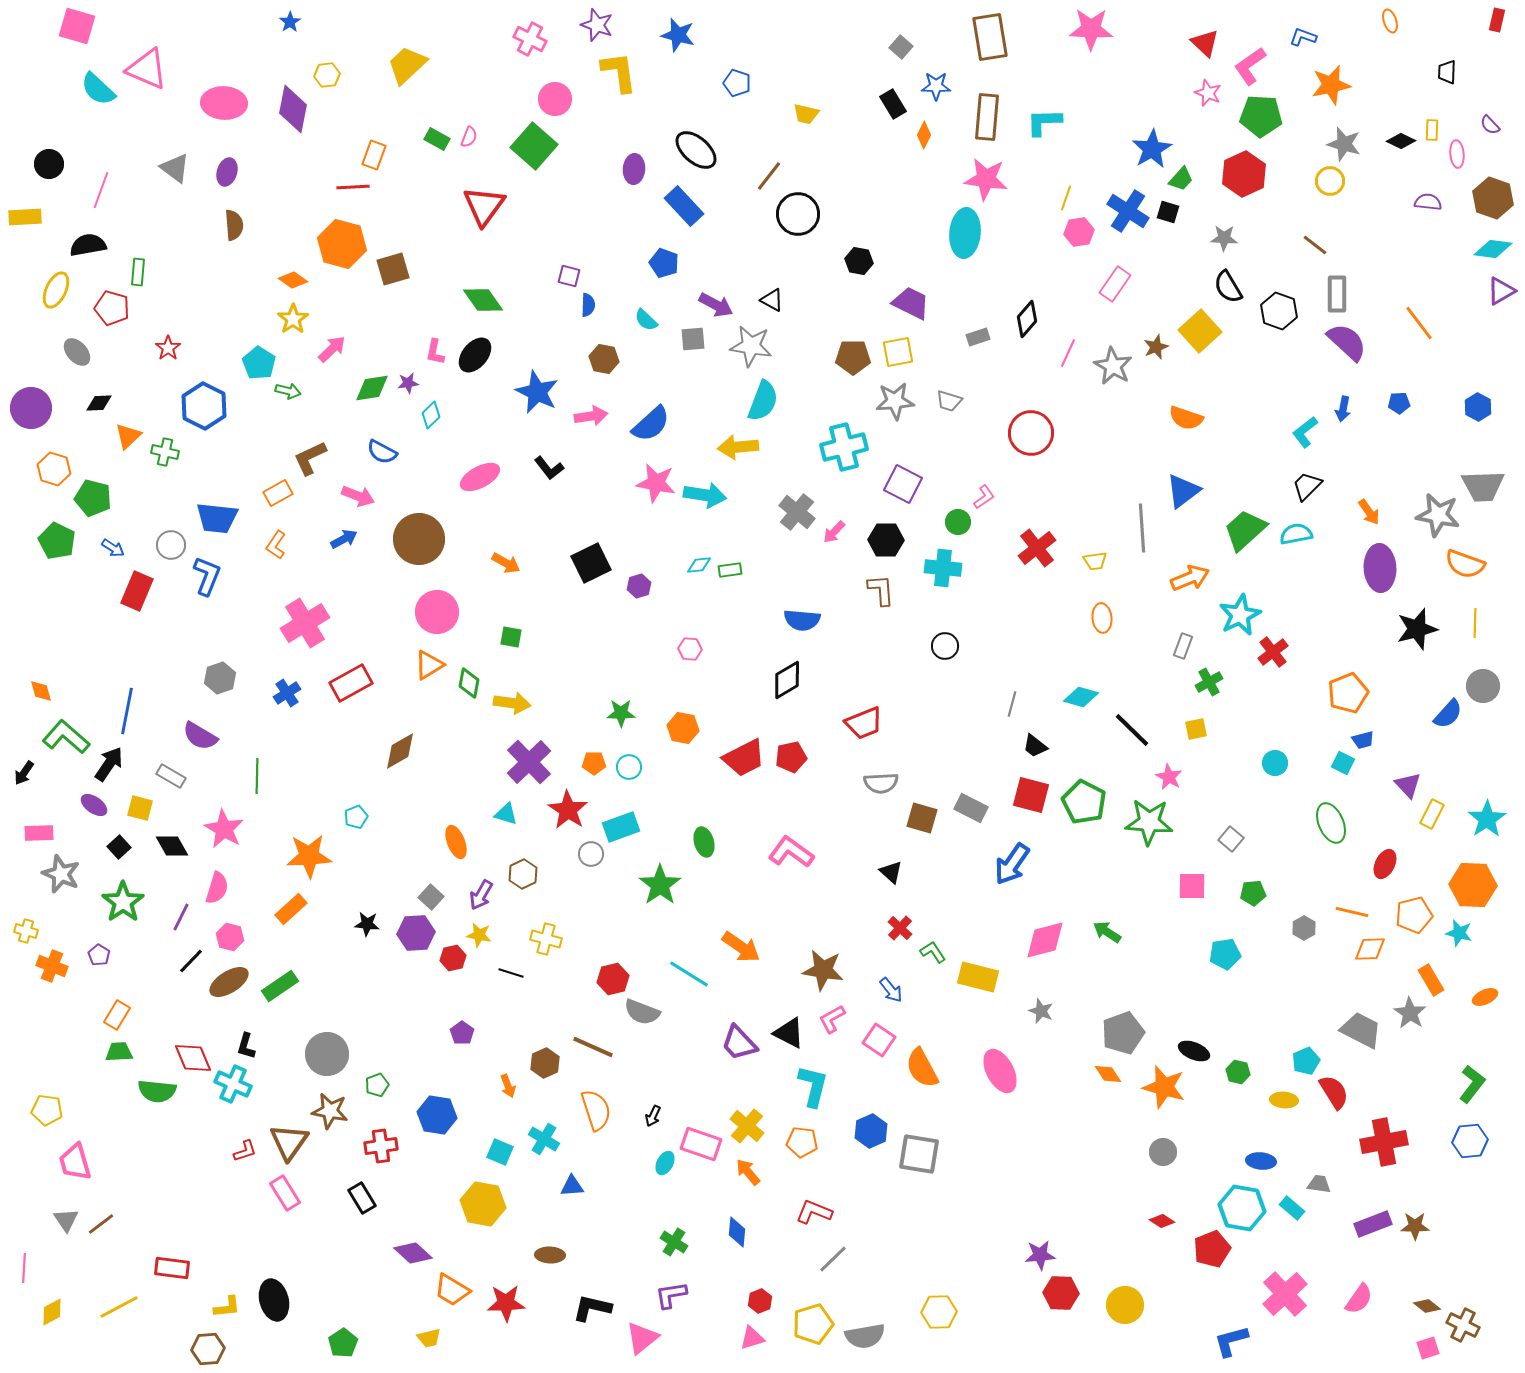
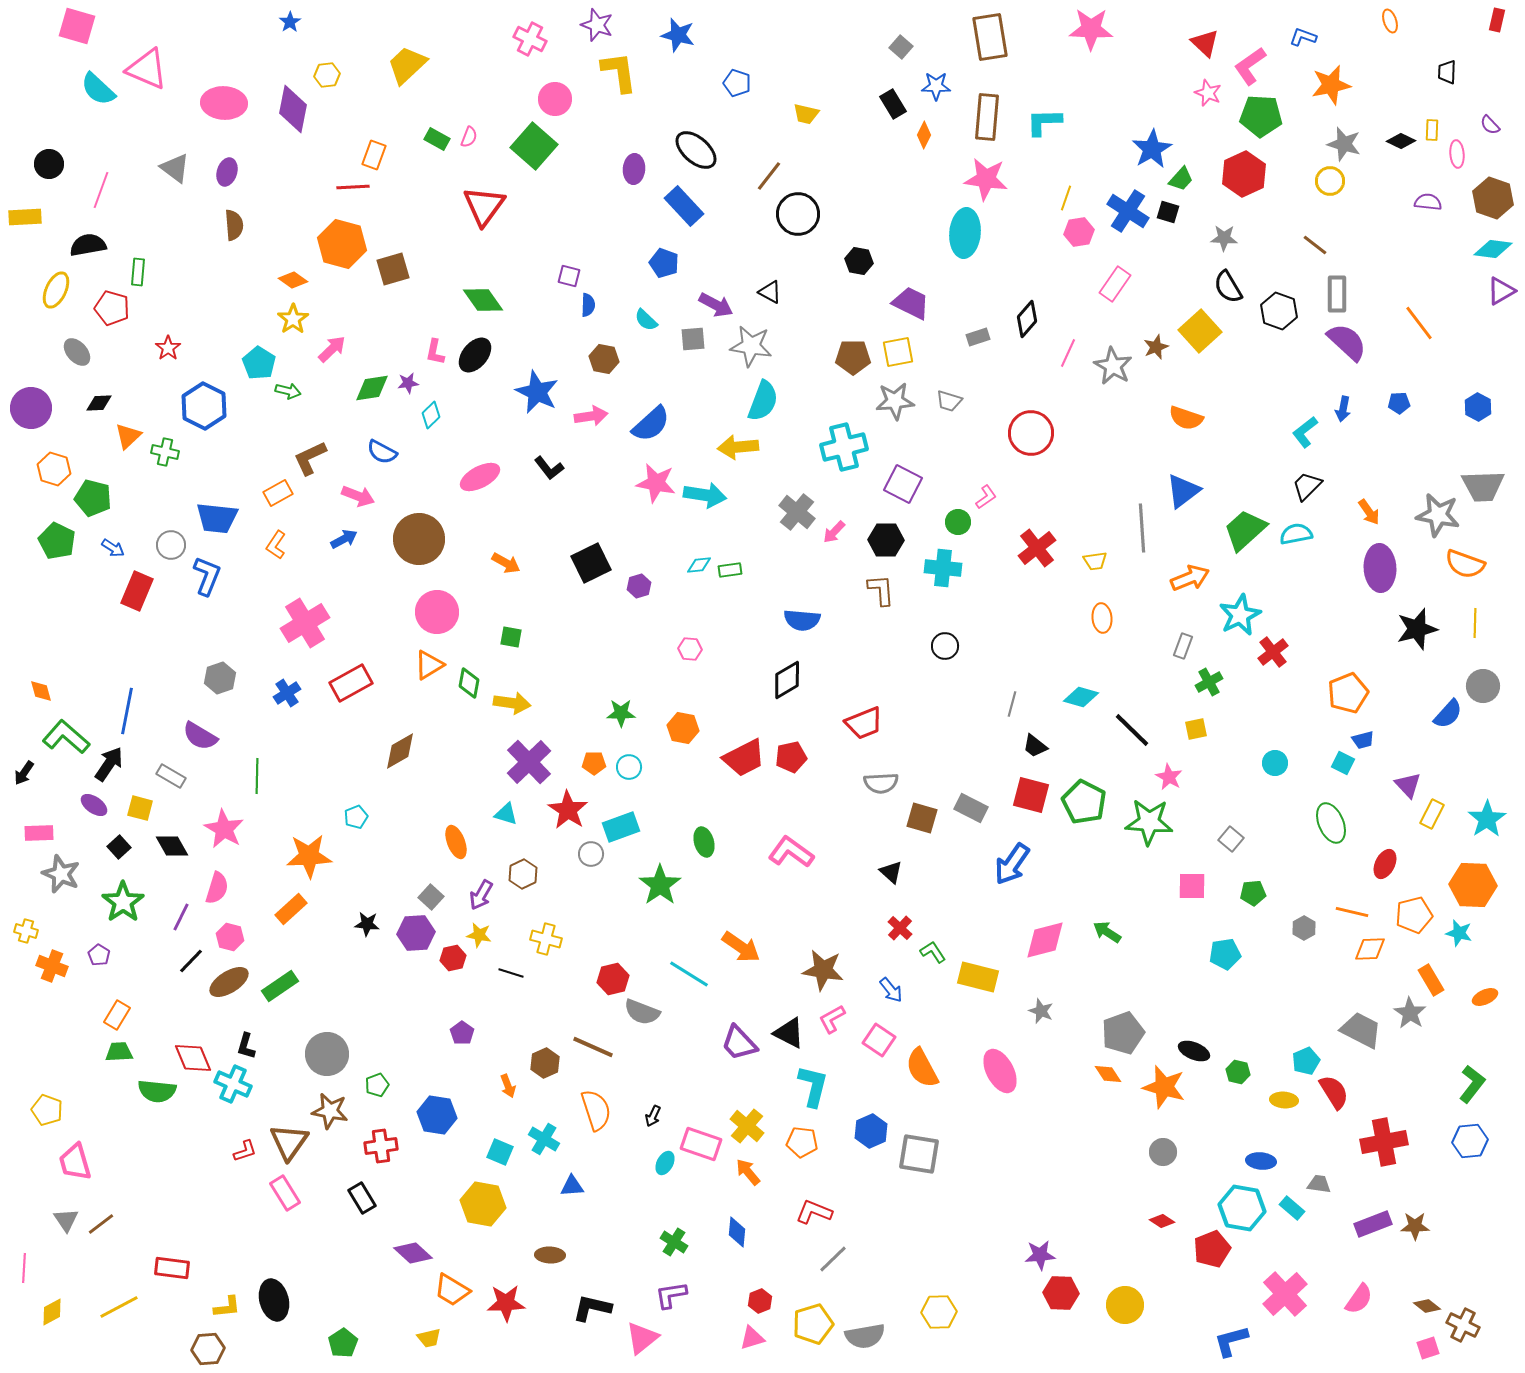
black triangle at (772, 300): moved 2 px left, 8 px up
pink L-shape at (984, 497): moved 2 px right
yellow pentagon at (47, 1110): rotated 12 degrees clockwise
